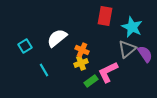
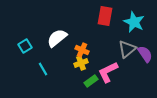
cyan star: moved 2 px right, 5 px up
cyan line: moved 1 px left, 1 px up
